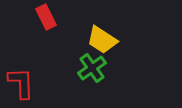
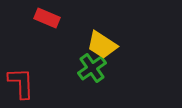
red rectangle: moved 1 px right, 1 px down; rotated 40 degrees counterclockwise
yellow trapezoid: moved 5 px down
